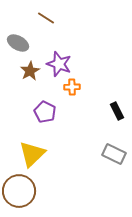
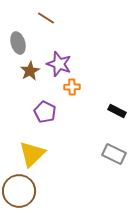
gray ellipse: rotated 45 degrees clockwise
black rectangle: rotated 36 degrees counterclockwise
